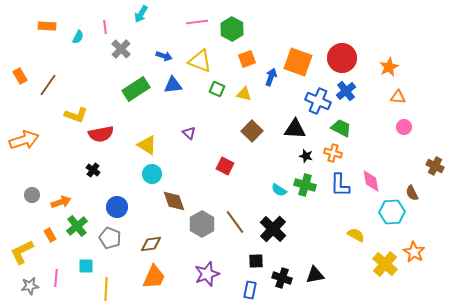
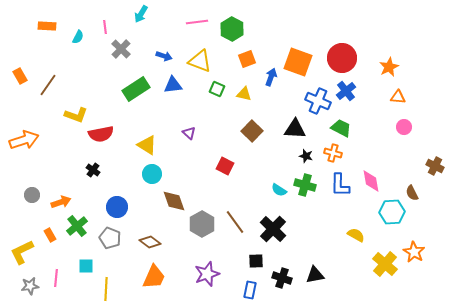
brown diamond at (151, 244): moved 1 px left, 2 px up; rotated 45 degrees clockwise
